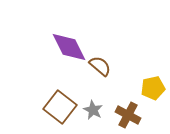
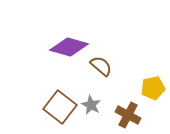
purple diamond: rotated 48 degrees counterclockwise
brown semicircle: moved 1 px right
gray star: moved 2 px left, 5 px up
